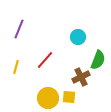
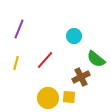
cyan circle: moved 4 px left, 1 px up
green semicircle: moved 2 px left, 1 px up; rotated 108 degrees clockwise
yellow line: moved 4 px up
